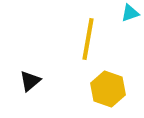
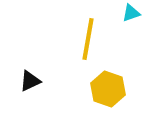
cyan triangle: moved 1 px right
black triangle: rotated 15 degrees clockwise
